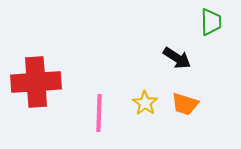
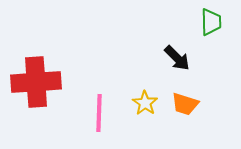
black arrow: rotated 12 degrees clockwise
